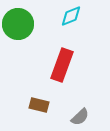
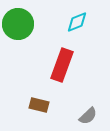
cyan diamond: moved 6 px right, 6 px down
gray semicircle: moved 8 px right, 1 px up
